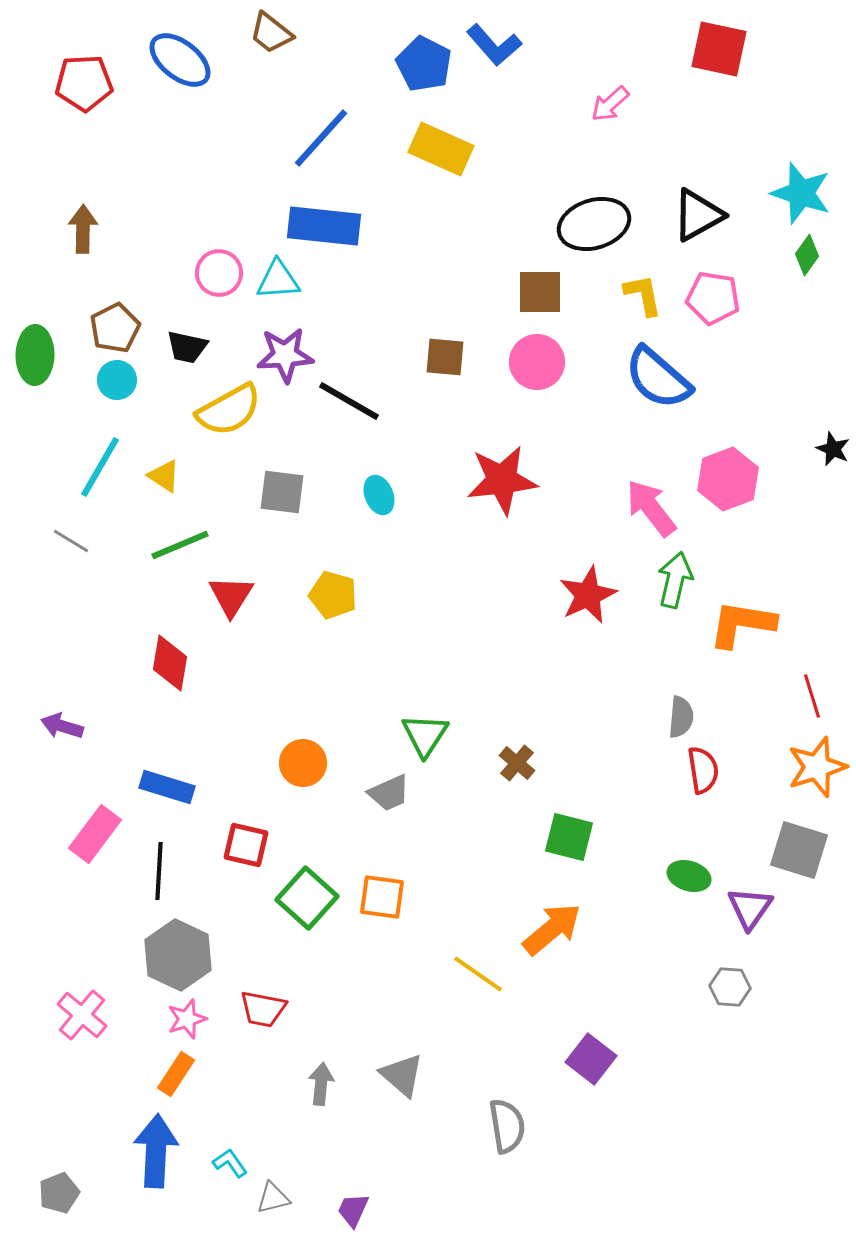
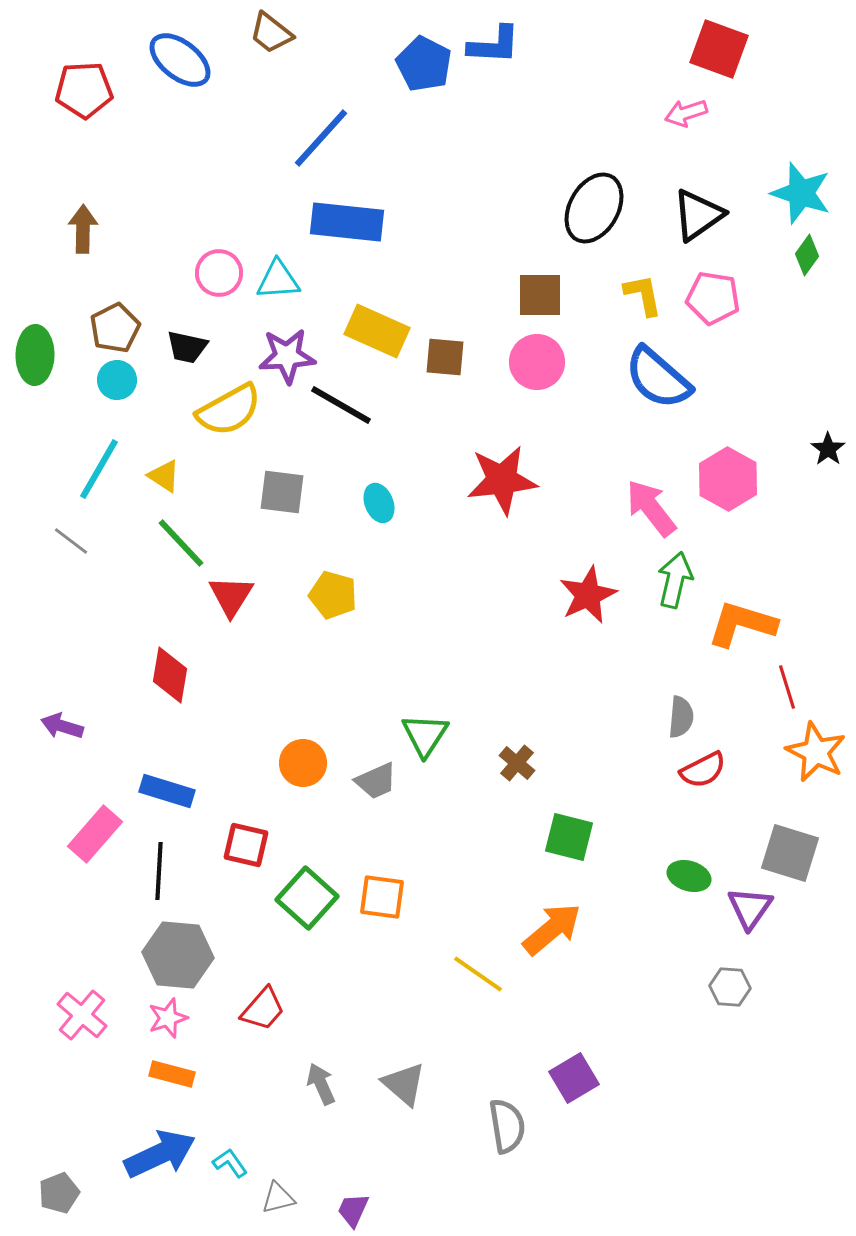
blue L-shape at (494, 45): rotated 46 degrees counterclockwise
red square at (719, 49): rotated 8 degrees clockwise
red pentagon at (84, 83): moved 7 px down
pink arrow at (610, 104): moved 76 px right, 9 px down; rotated 24 degrees clockwise
yellow rectangle at (441, 149): moved 64 px left, 182 px down
black triangle at (698, 215): rotated 6 degrees counterclockwise
black ellipse at (594, 224): moved 16 px up; rotated 44 degrees counterclockwise
blue rectangle at (324, 226): moved 23 px right, 4 px up
brown square at (540, 292): moved 3 px down
purple star at (285, 355): moved 2 px right, 1 px down
black line at (349, 401): moved 8 px left, 4 px down
black star at (833, 449): moved 5 px left; rotated 12 degrees clockwise
cyan line at (100, 467): moved 1 px left, 2 px down
pink hexagon at (728, 479): rotated 10 degrees counterclockwise
cyan ellipse at (379, 495): moved 8 px down
gray line at (71, 541): rotated 6 degrees clockwise
green line at (180, 545): moved 1 px right, 2 px up; rotated 70 degrees clockwise
orange L-shape at (742, 624): rotated 8 degrees clockwise
red diamond at (170, 663): moved 12 px down
red line at (812, 696): moved 25 px left, 9 px up
orange star at (817, 767): moved 1 px left, 15 px up; rotated 28 degrees counterclockwise
red semicircle at (703, 770): rotated 72 degrees clockwise
blue rectangle at (167, 787): moved 4 px down
gray trapezoid at (389, 793): moved 13 px left, 12 px up
pink rectangle at (95, 834): rotated 4 degrees clockwise
gray square at (799, 850): moved 9 px left, 3 px down
gray hexagon at (178, 955): rotated 20 degrees counterclockwise
red trapezoid at (263, 1009): rotated 60 degrees counterclockwise
pink star at (187, 1019): moved 19 px left, 1 px up
purple square at (591, 1059): moved 17 px left, 19 px down; rotated 21 degrees clockwise
orange rectangle at (176, 1074): moved 4 px left; rotated 72 degrees clockwise
gray triangle at (402, 1075): moved 2 px right, 9 px down
gray arrow at (321, 1084): rotated 30 degrees counterclockwise
blue arrow at (156, 1151): moved 4 px right, 3 px down; rotated 62 degrees clockwise
gray triangle at (273, 1198): moved 5 px right
